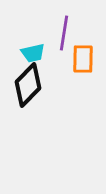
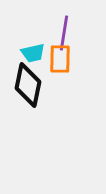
orange rectangle: moved 23 px left
black diamond: rotated 33 degrees counterclockwise
